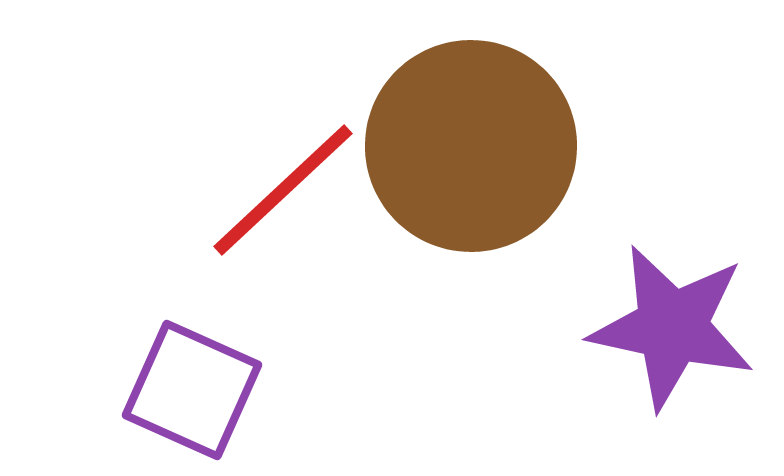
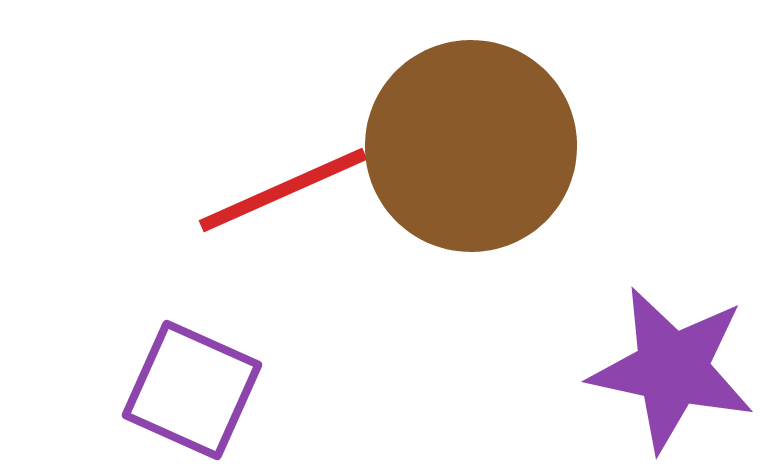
red line: rotated 19 degrees clockwise
purple star: moved 42 px down
